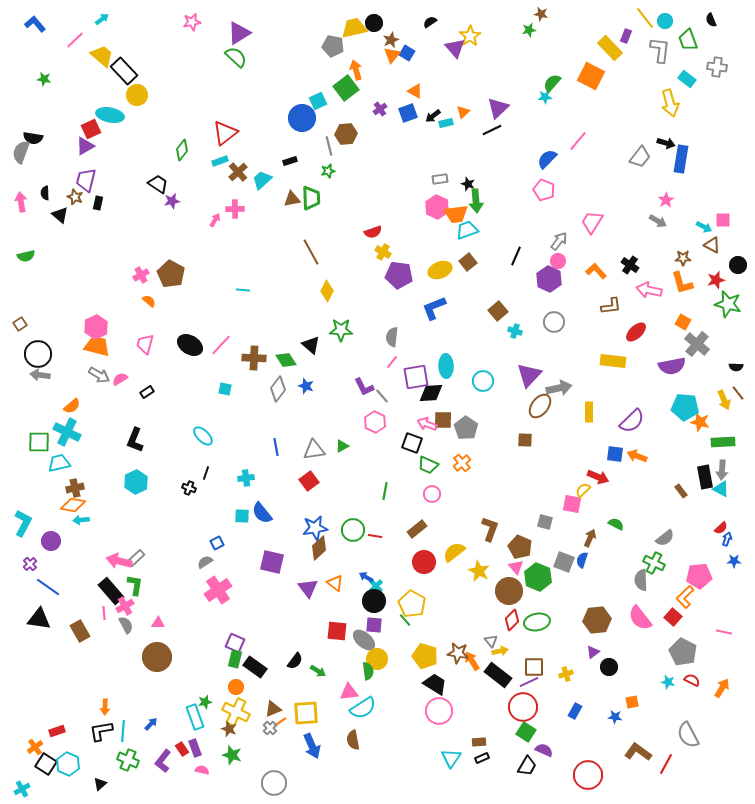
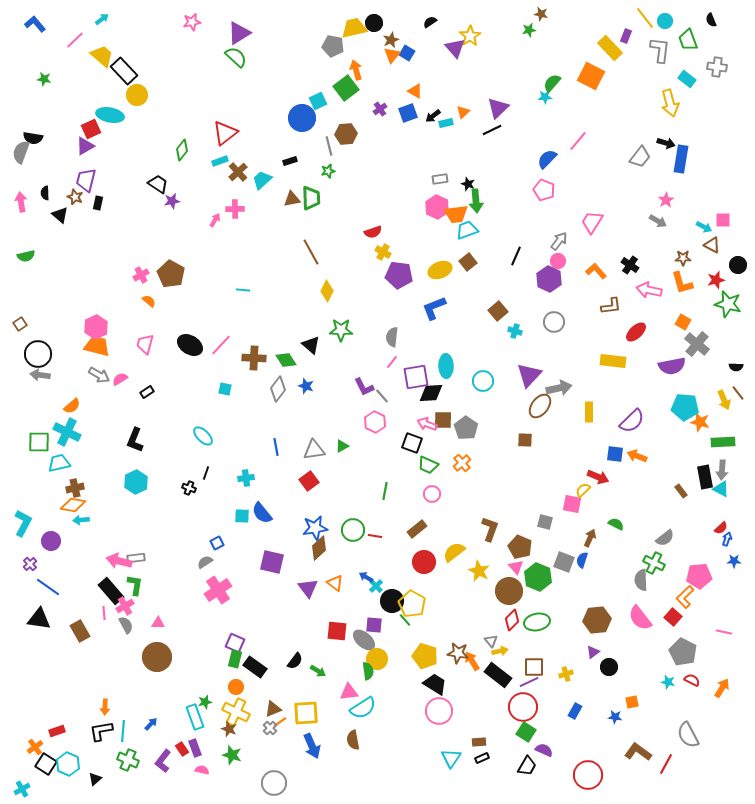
gray rectangle at (136, 558): rotated 36 degrees clockwise
black circle at (374, 601): moved 18 px right
black triangle at (100, 784): moved 5 px left, 5 px up
